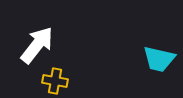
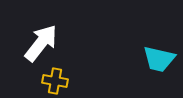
white arrow: moved 4 px right, 2 px up
